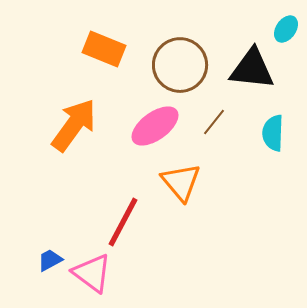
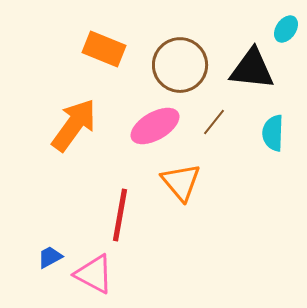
pink ellipse: rotated 6 degrees clockwise
red line: moved 3 px left, 7 px up; rotated 18 degrees counterclockwise
blue trapezoid: moved 3 px up
pink triangle: moved 2 px right, 1 px down; rotated 9 degrees counterclockwise
